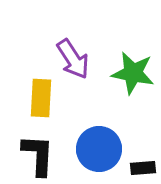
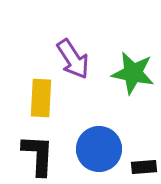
black rectangle: moved 1 px right, 1 px up
